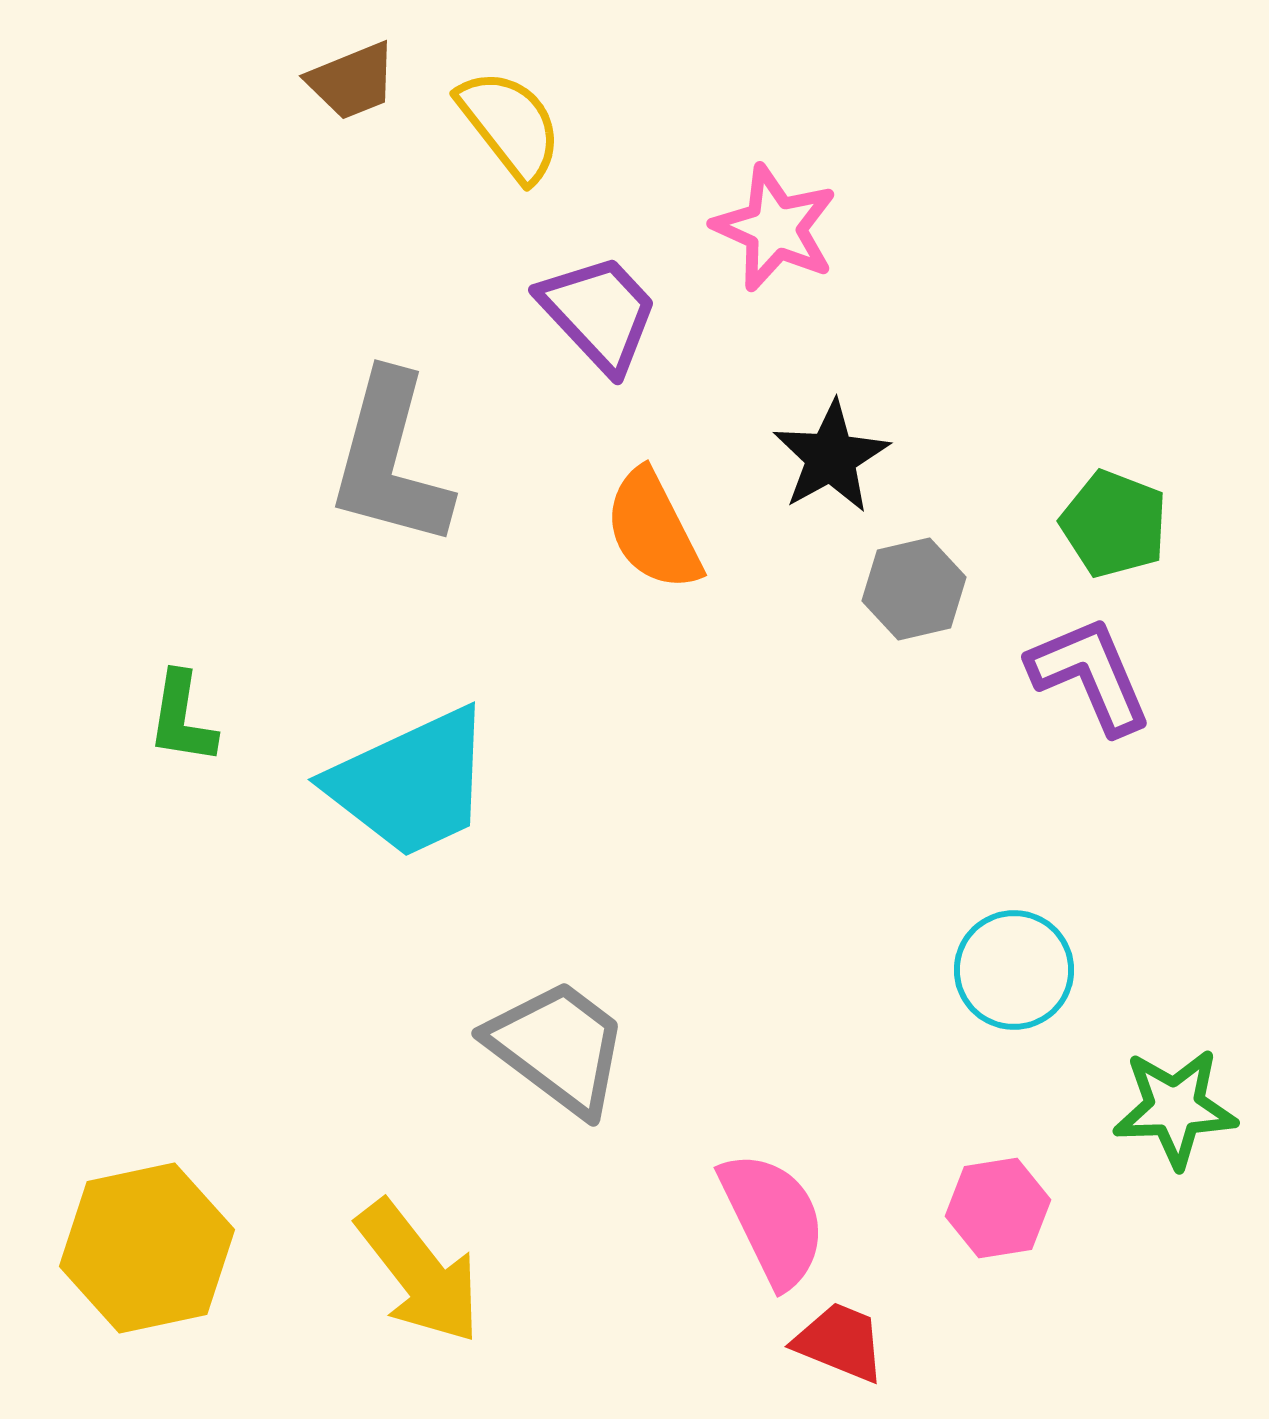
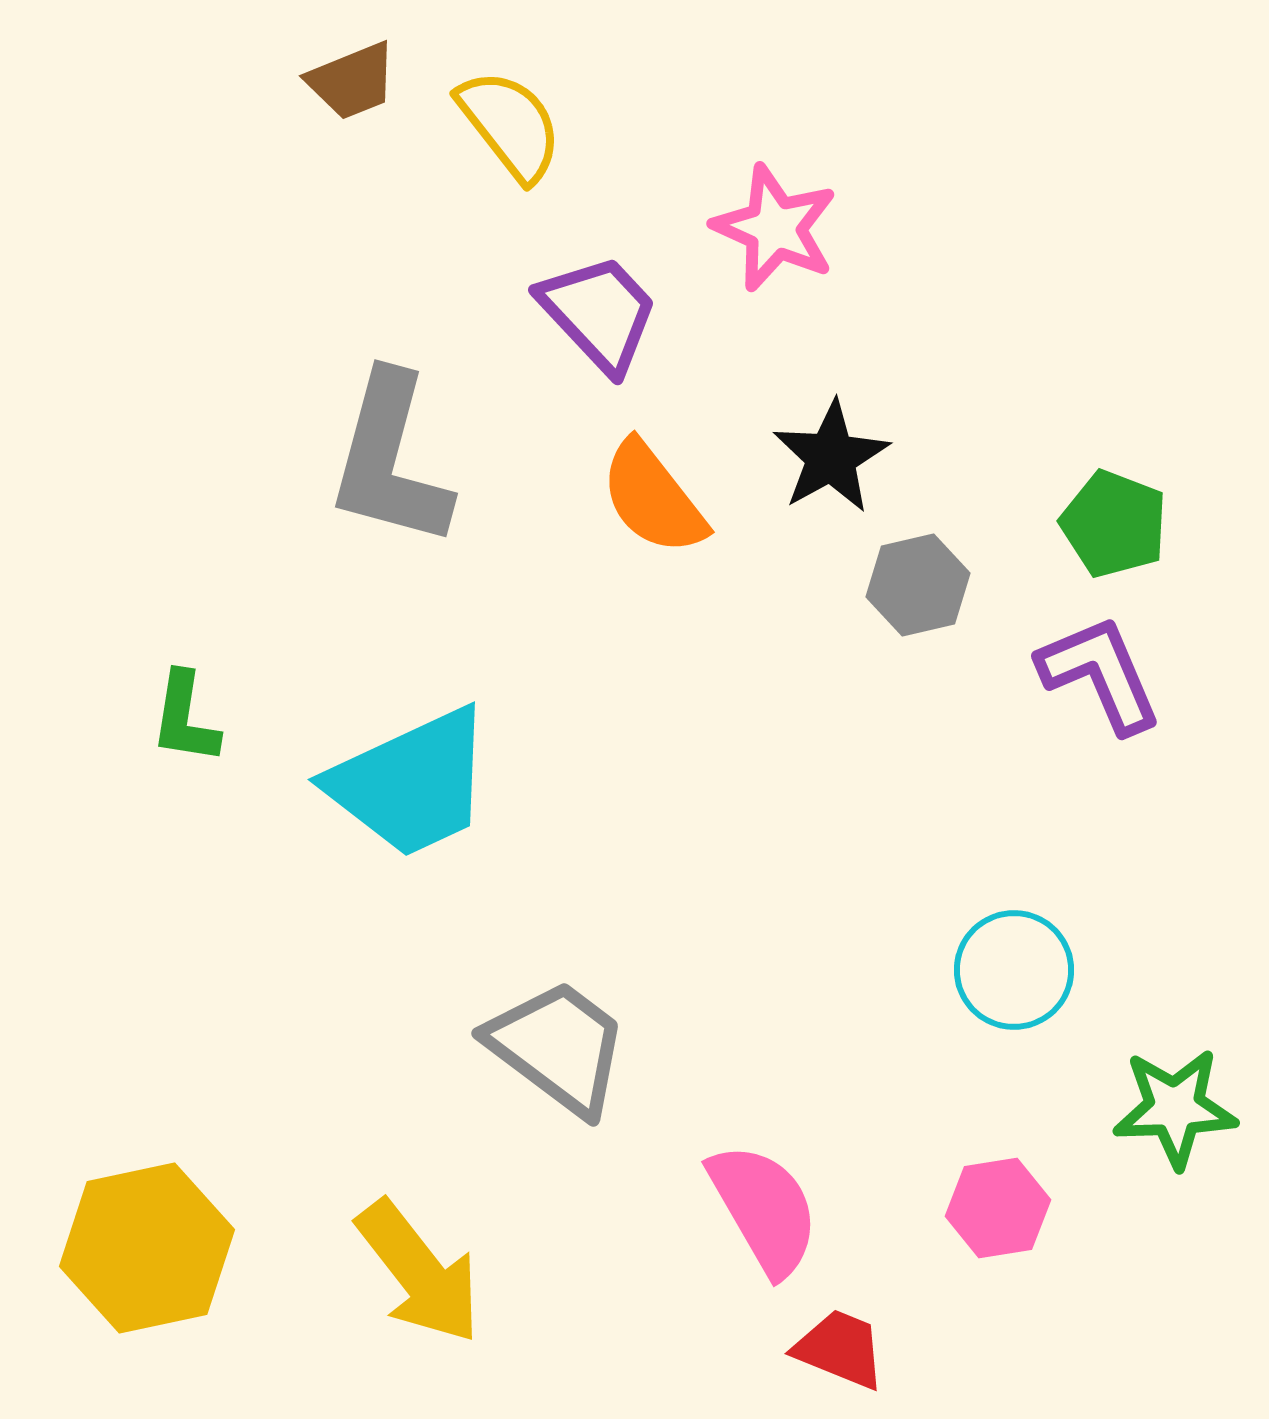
orange semicircle: moved 32 px up; rotated 11 degrees counterclockwise
gray hexagon: moved 4 px right, 4 px up
purple L-shape: moved 10 px right, 1 px up
green L-shape: moved 3 px right
pink semicircle: moved 9 px left, 10 px up; rotated 4 degrees counterclockwise
red trapezoid: moved 7 px down
